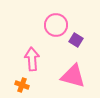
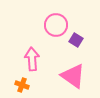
pink triangle: rotated 20 degrees clockwise
